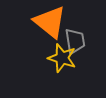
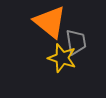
gray trapezoid: moved 1 px right, 1 px down
